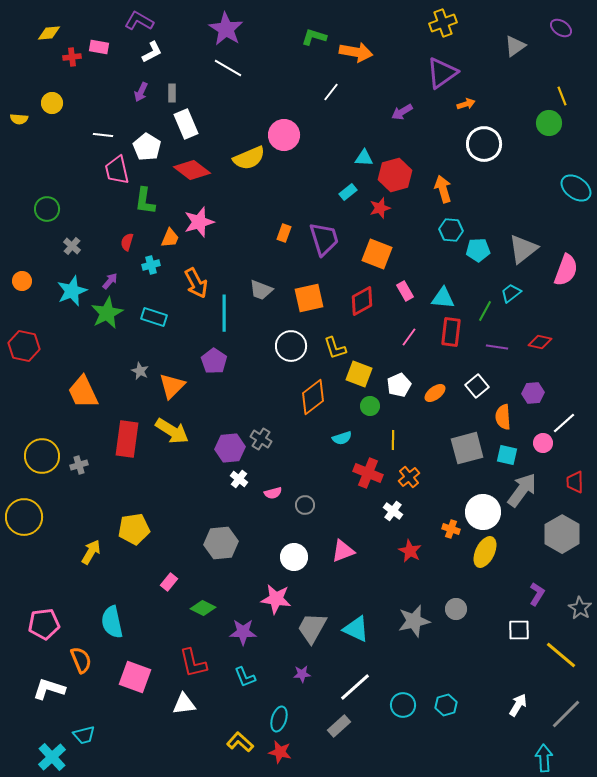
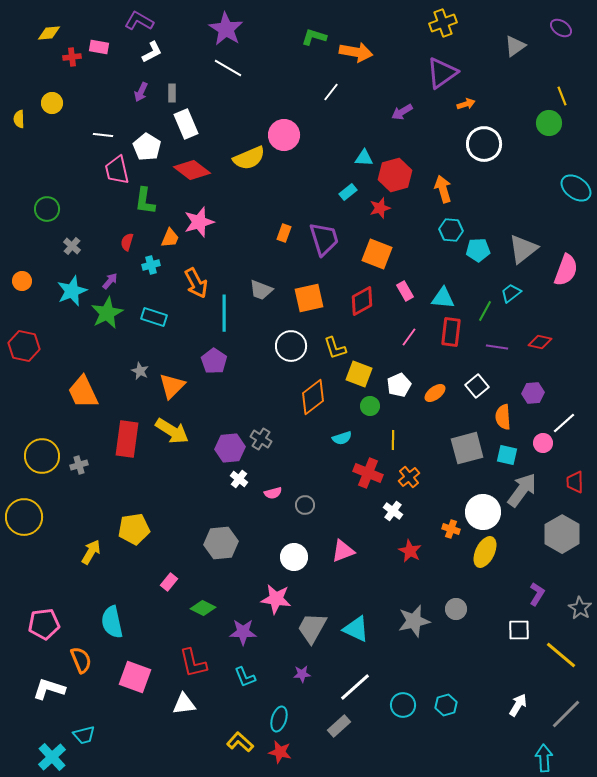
yellow semicircle at (19, 119): rotated 84 degrees clockwise
